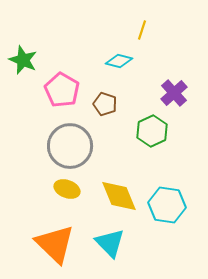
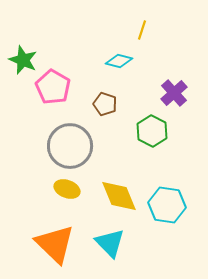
pink pentagon: moved 9 px left, 3 px up
green hexagon: rotated 8 degrees counterclockwise
